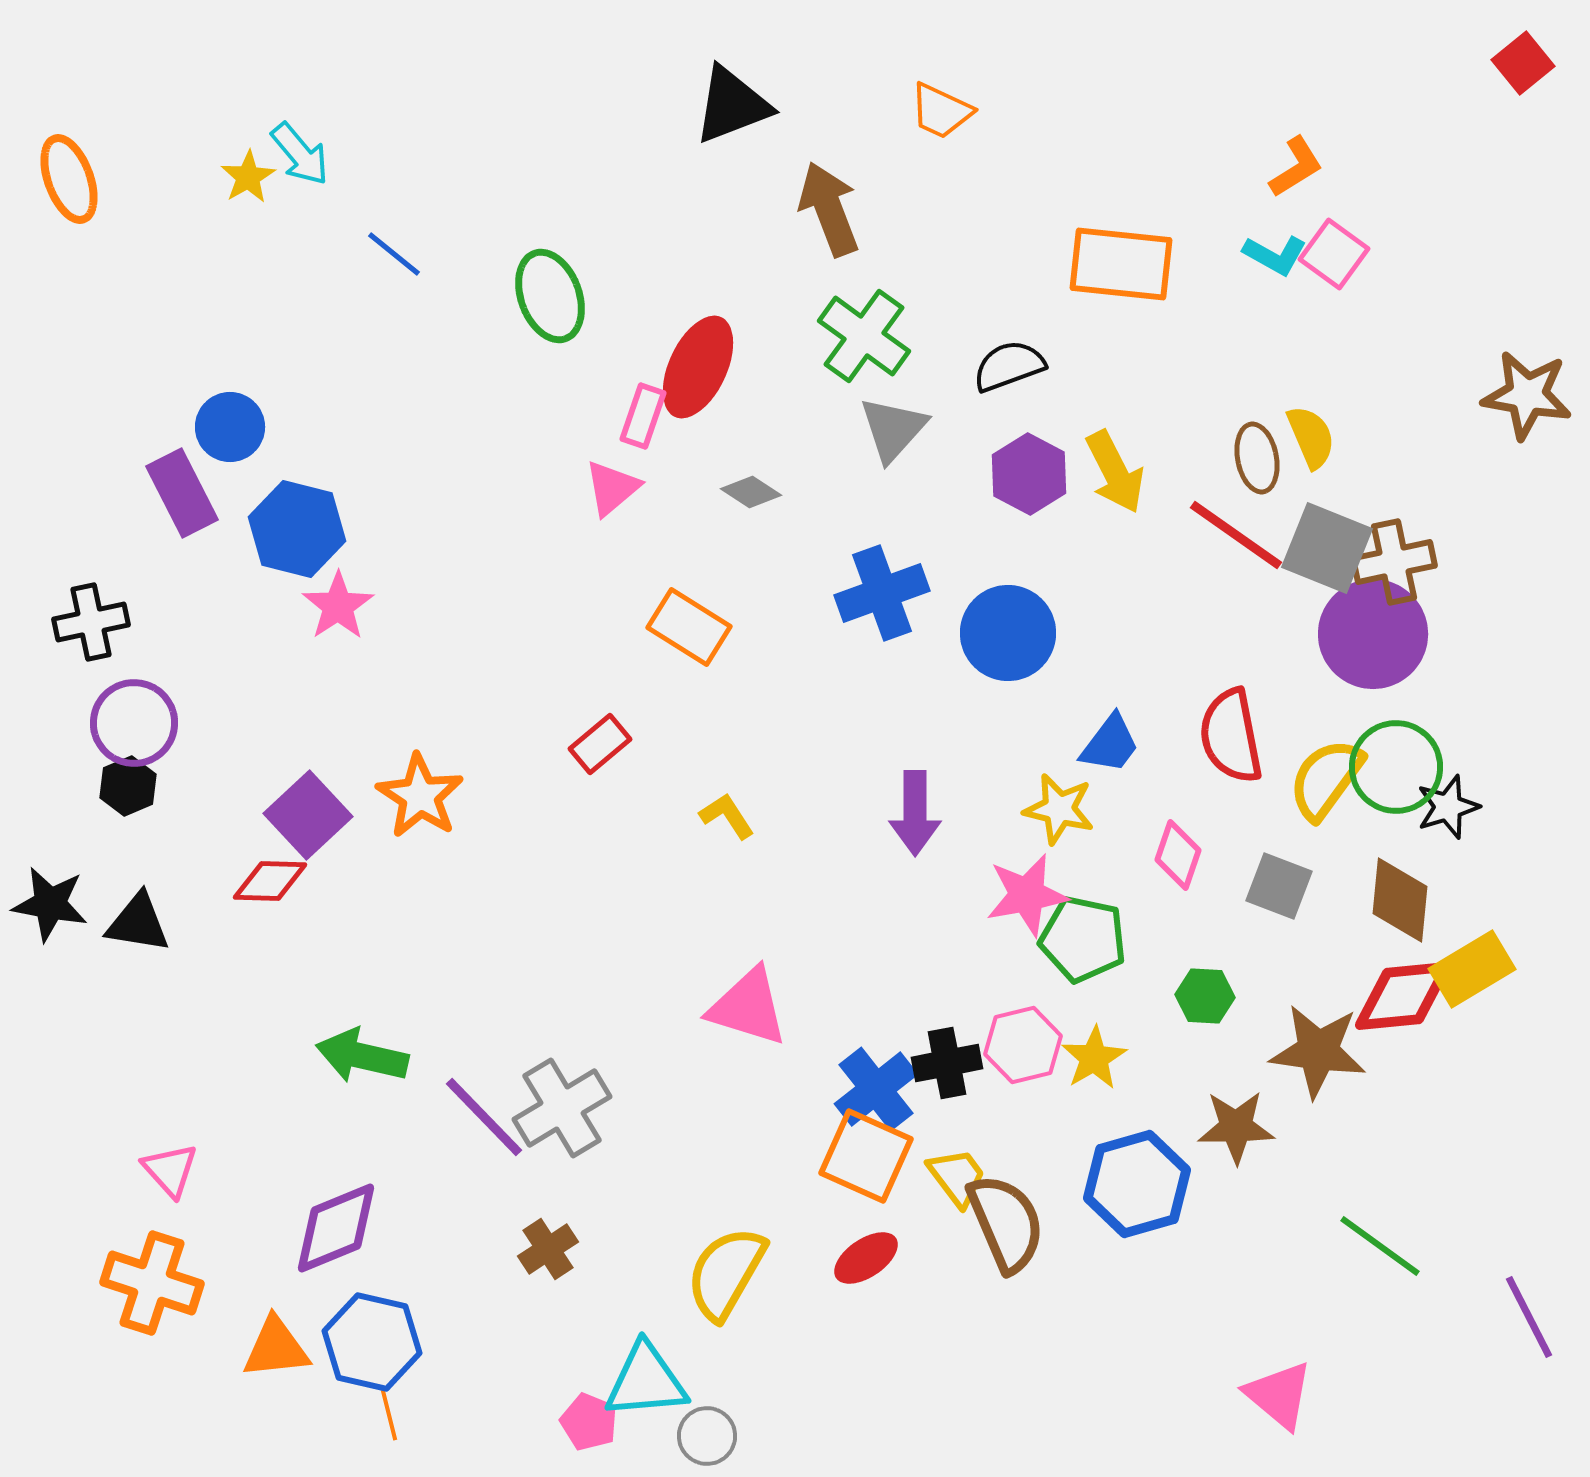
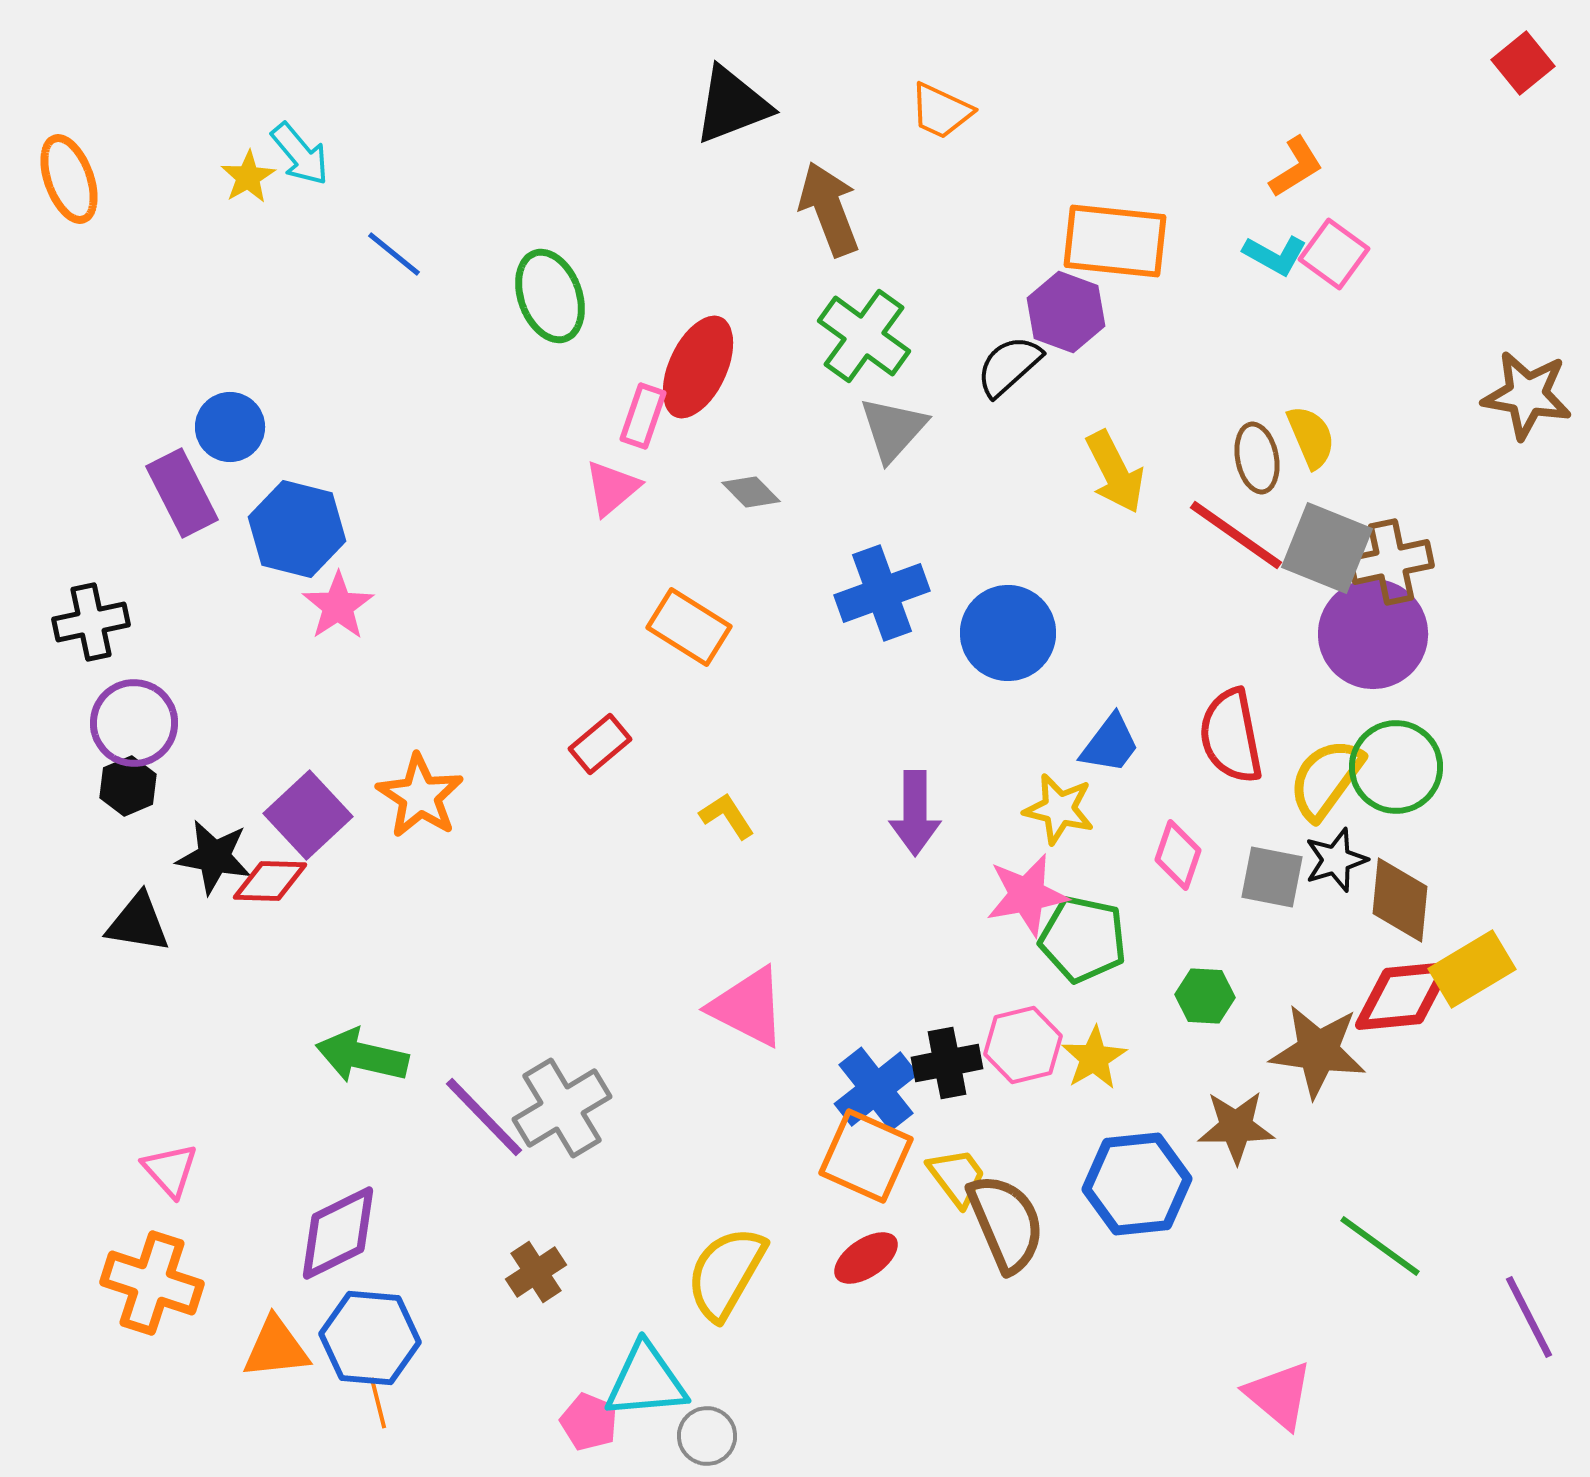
orange rectangle at (1121, 264): moved 6 px left, 23 px up
black semicircle at (1009, 366): rotated 22 degrees counterclockwise
purple hexagon at (1029, 474): moved 37 px right, 162 px up; rotated 8 degrees counterclockwise
gray diamond at (751, 492): rotated 12 degrees clockwise
brown cross at (1394, 562): moved 3 px left
black star at (1448, 807): moved 112 px left, 53 px down
gray square at (1279, 886): moved 7 px left, 9 px up; rotated 10 degrees counterclockwise
black star at (50, 904): moved 164 px right, 47 px up
pink triangle at (748, 1007): rotated 10 degrees clockwise
blue hexagon at (1137, 1184): rotated 10 degrees clockwise
purple diamond at (336, 1228): moved 2 px right, 5 px down; rotated 4 degrees counterclockwise
brown cross at (548, 1249): moved 12 px left, 23 px down
blue hexagon at (372, 1342): moved 2 px left, 4 px up; rotated 8 degrees counterclockwise
orange line at (389, 1415): moved 11 px left, 12 px up
